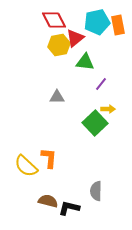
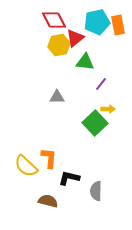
black L-shape: moved 30 px up
